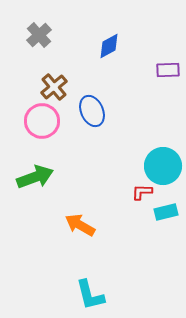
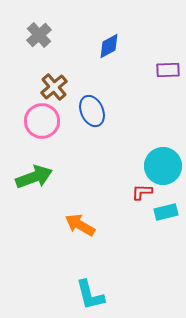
green arrow: moved 1 px left
